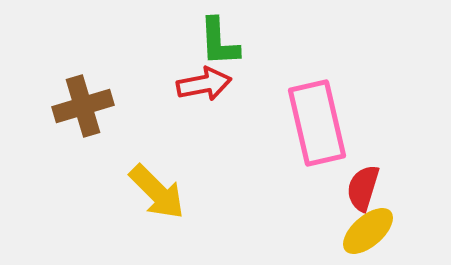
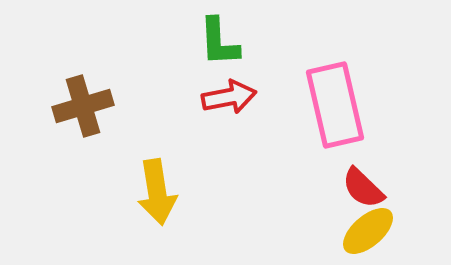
red arrow: moved 25 px right, 13 px down
pink rectangle: moved 18 px right, 18 px up
red semicircle: rotated 63 degrees counterclockwise
yellow arrow: rotated 36 degrees clockwise
